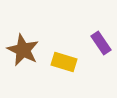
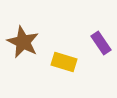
brown star: moved 8 px up
